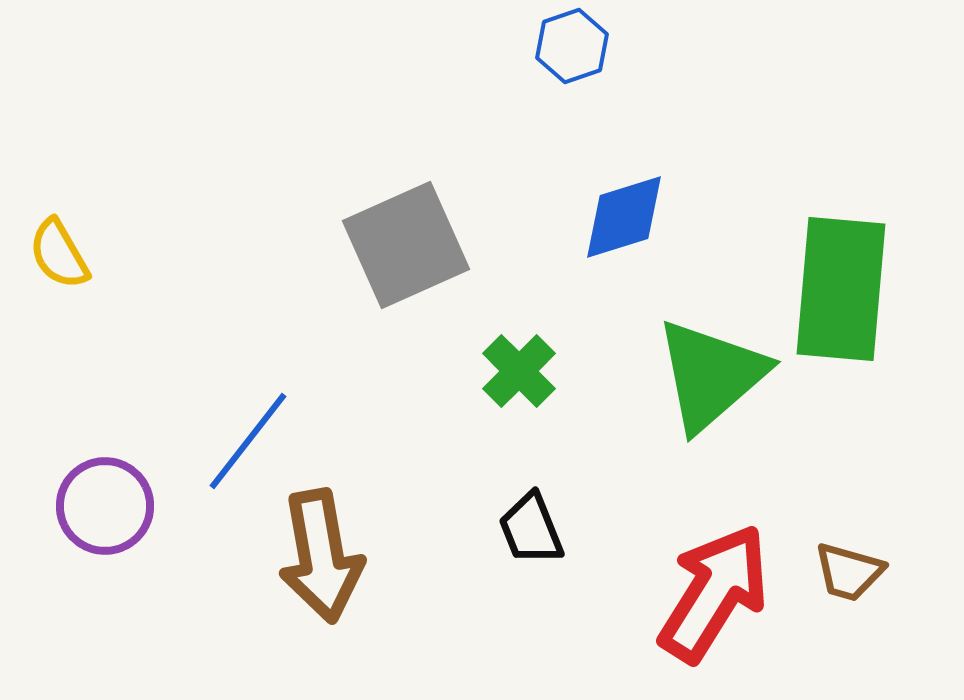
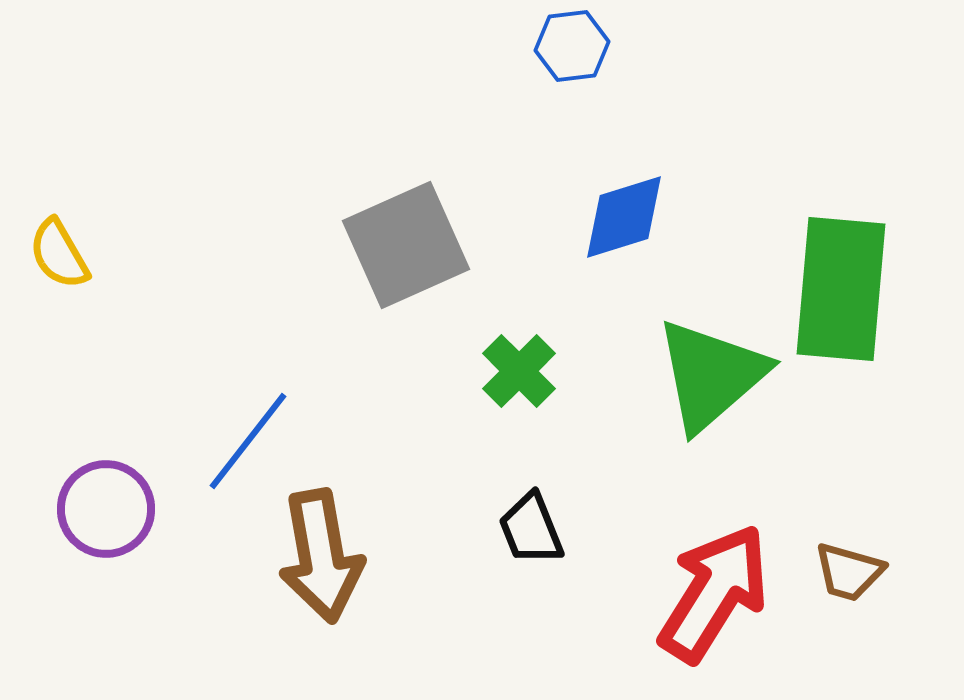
blue hexagon: rotated 12 degrees clockwise
purple circle: moved 1 px right, 3 px down
